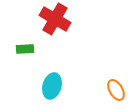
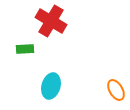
red cross: moved 4 px left, 2 px down
cyan ellipse: moved 1 px left
